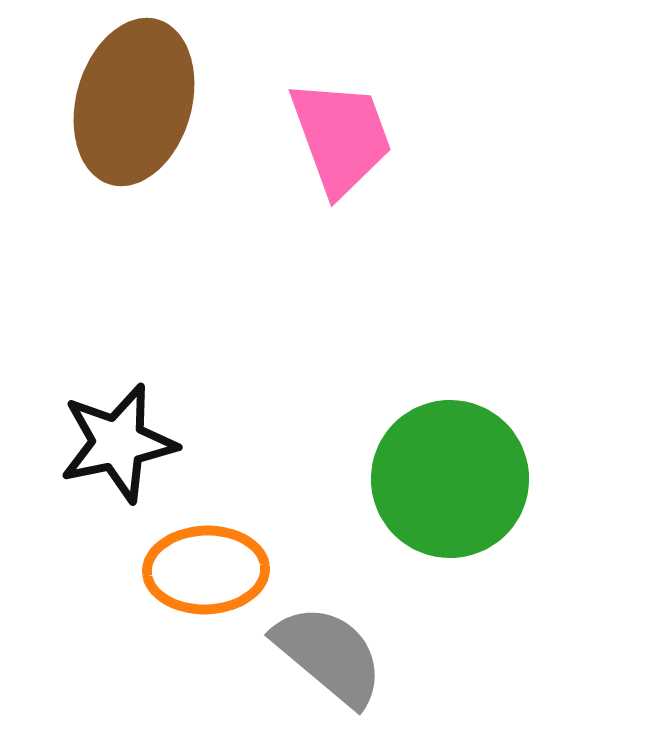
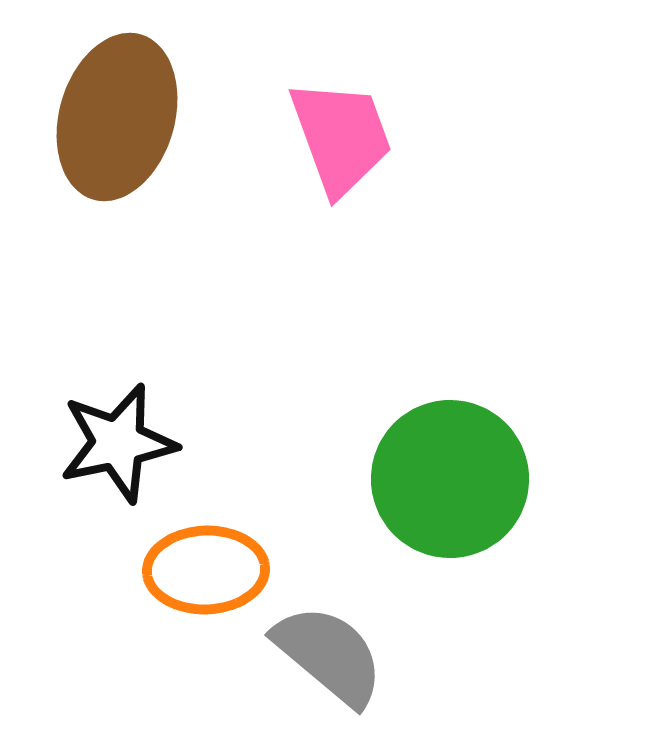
brown ellipse: moved 17 px left, 15 px down
